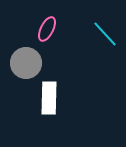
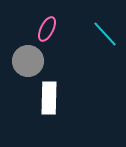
gray circle: moved 2 px right, 2 px up
